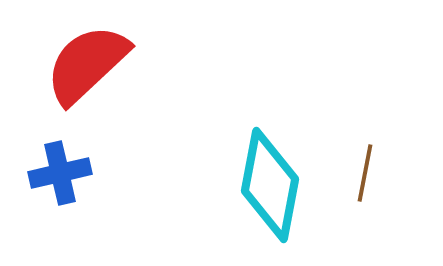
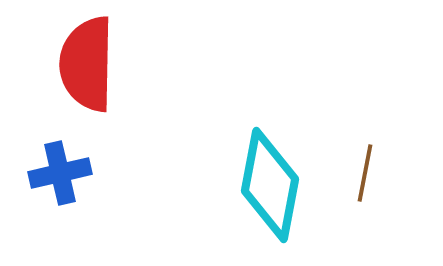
red semicircle: rotated 46 degrees counterclockwise
